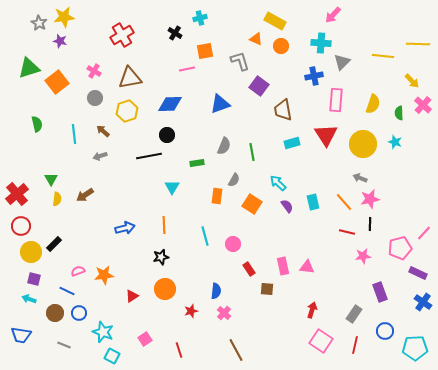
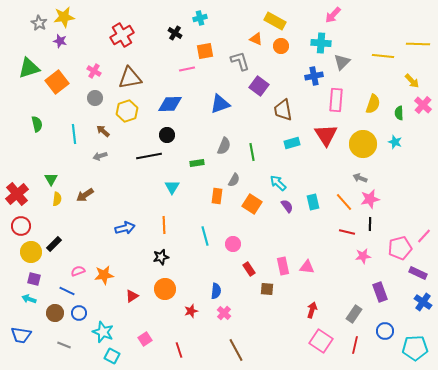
pink line at (424, 233): moved 3 px down
